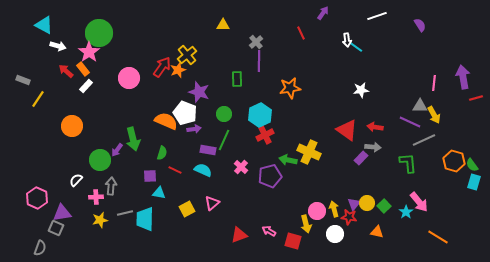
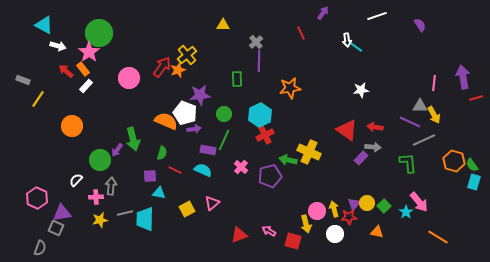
purple star at (199, 92): moved 1 px right, 3 px down; rotated 25 degrees counterclockwise
red star at (349, 217): rotated 14 degrees counterclockwise
